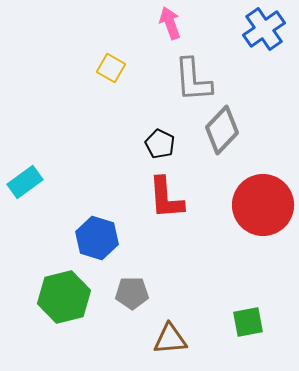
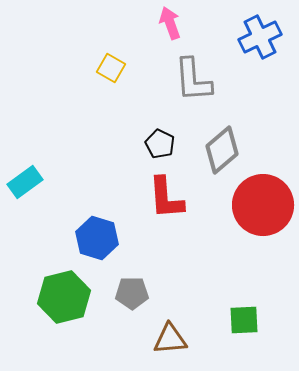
blue cross: moved 4 px left, 8 px down; rotated 9 degrees clockwise
gray diamond: moved 20 px down; rotated 6 degrees clockwise
green square: moved 4 px left, 2 px up; rotated 8 degrees clockwise
